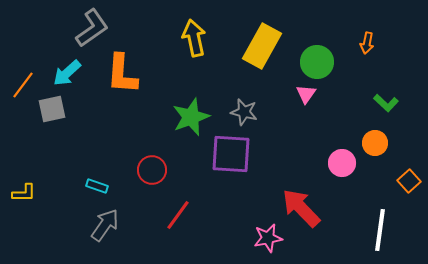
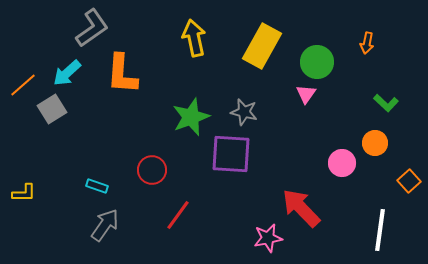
orange line: rotated 12 degrees clockwise
gray square: rotated 20 degrees counterclockwise
